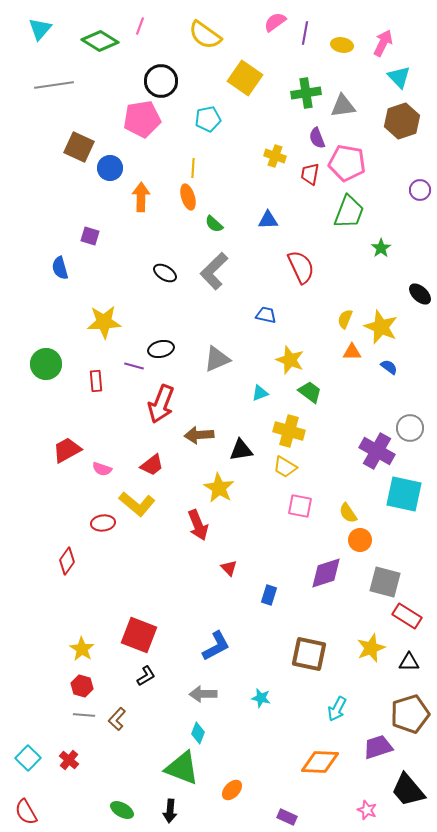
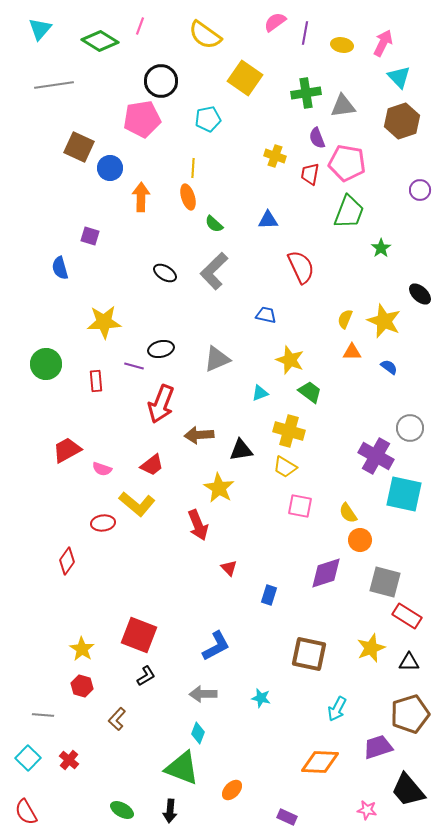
yellow star at (381, 327): moved 3 px right, 6 px up
purple cross at (377, 451): moved 1 px left, 5 px down
gray line at (84, 715): moved 41 px left
pink star at (367, 810): rotated 12 degrees counterclockwise
